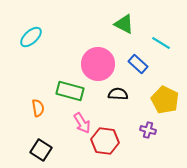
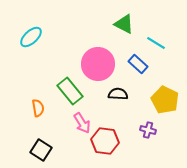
cyan line: moved 5 px left
green rectangle: rotated 36 degrees clockwise
